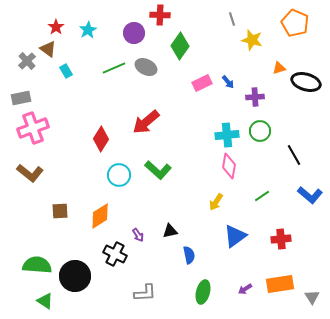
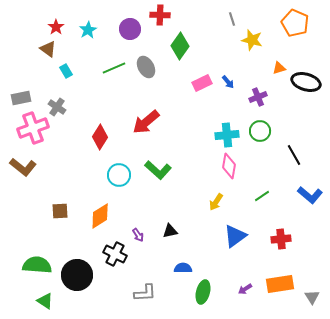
purple circle at (134, 33): moved 4 px left, 4 px up
gray cross at (27, 61): moved 30 px right, 46 px down; rotated 12 degrees counterclockwise
gray ellipse at (146, 67): rotated 35 degrees clockwise
purple cross at (255, 97): moved 3 px right; rotated 18 degrees counterclockwise
red diamond at (101, 139): moved 1 px left, 2 px up
brown L-shape at (30, 173): moved 7 px left, 6 px up
blue semicircle at (189, 255): moved 6 px left, 13 px down; rotated 78 degrees counterclockwise
black circle at (75, 276): moved 2 px right, 1 px up
